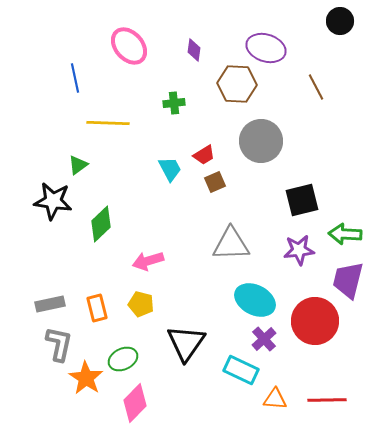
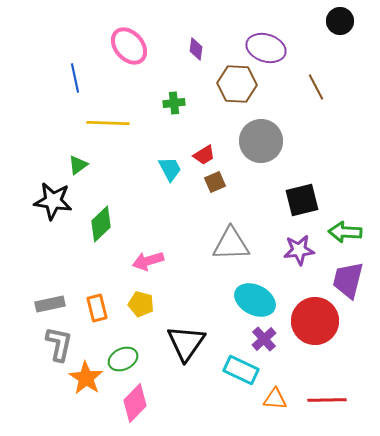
purple diamond: moved 2 px right, 1 px up
green arrow: moved 2 px up
